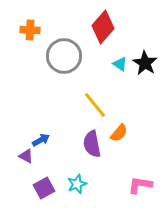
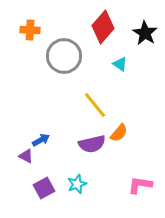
black star: moved 30 px up
purple semicircle: rotated 92 degrees counterclockwise
